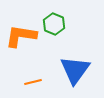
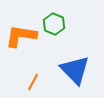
blue triangle: rotated 20 degrees counterclockwise
orange line: rotated 48 degrees counterclockwise
